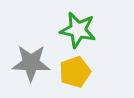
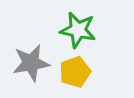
gray star: rotated 12 degrees counterclockwise
